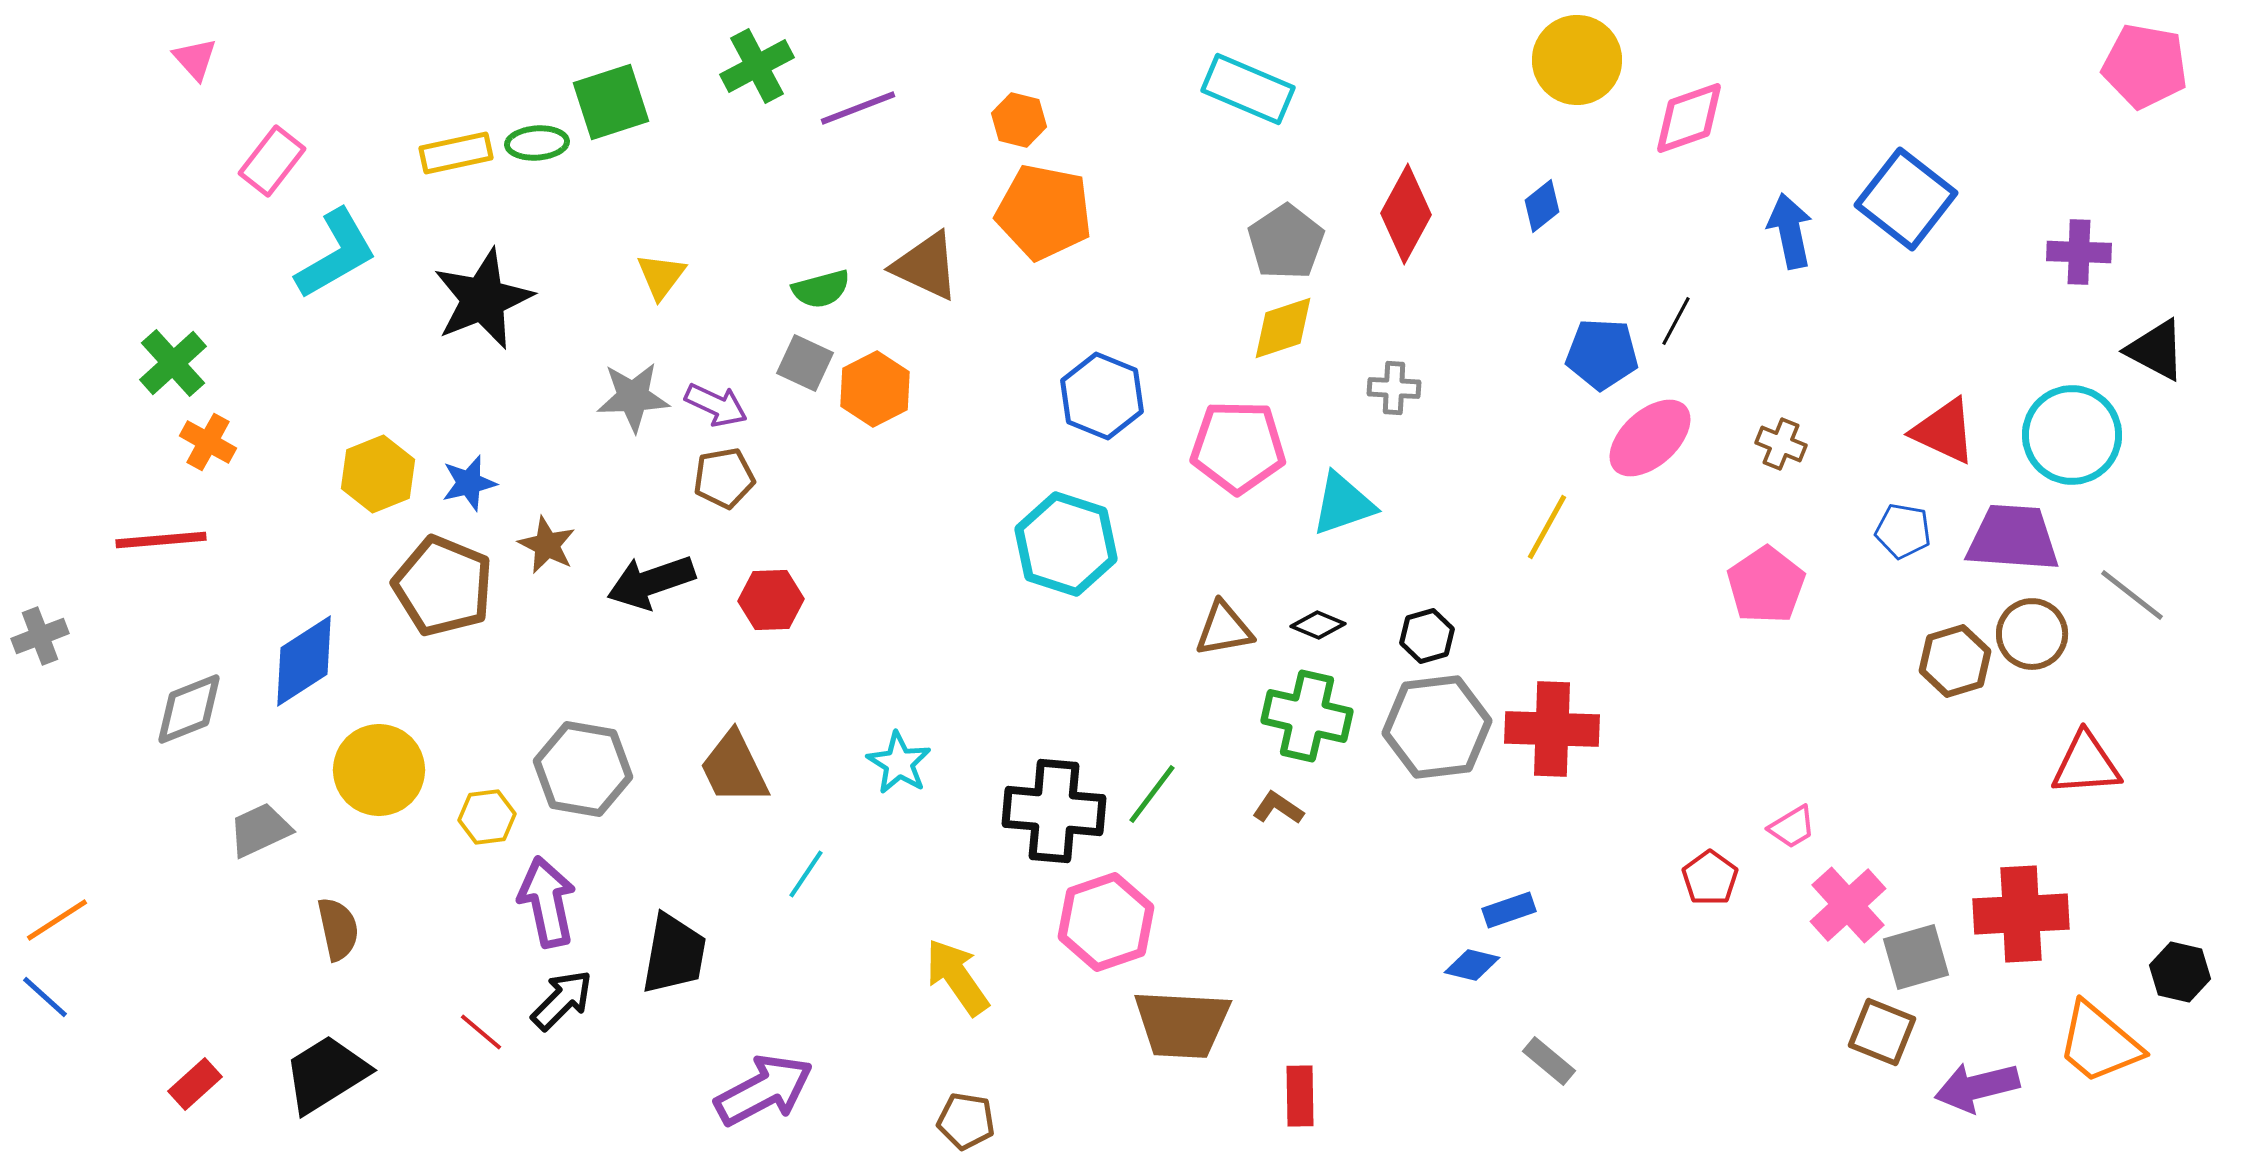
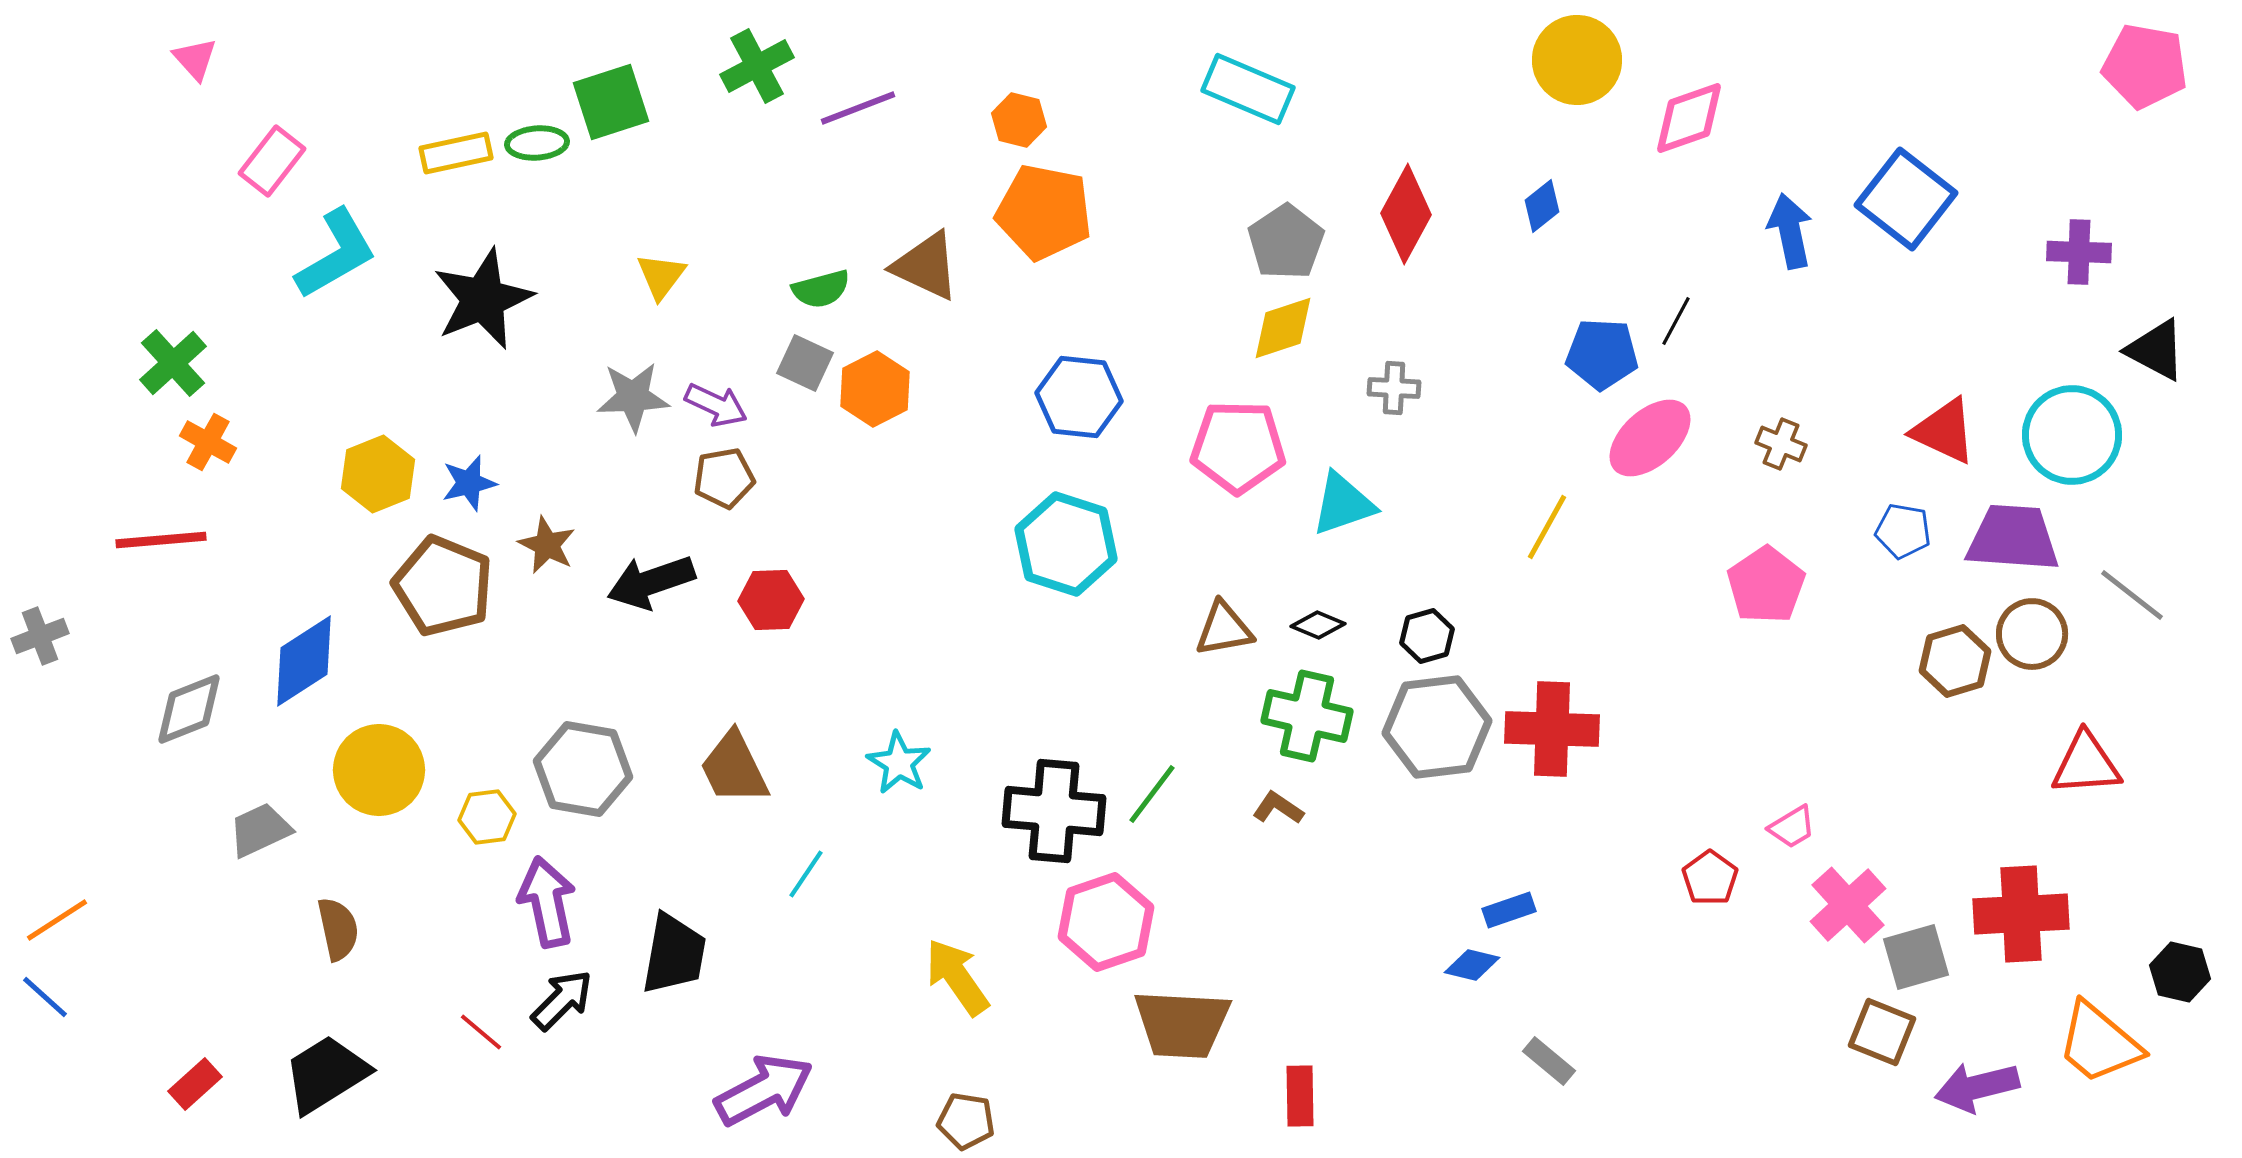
blue hexagon at (1102, 396): moved 23 px left, 1 px down; rotated 16 degrees counterclockwise
